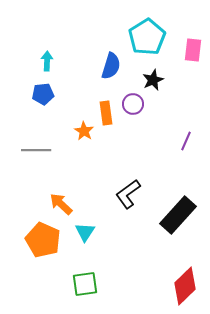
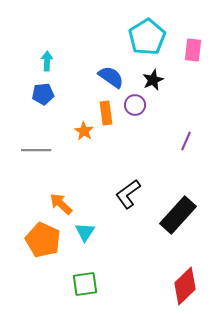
blue semicircle: moved 11 px down; rotated 72 degrees counterclockwise
purple circle: moved 2 px right, 1 px down
